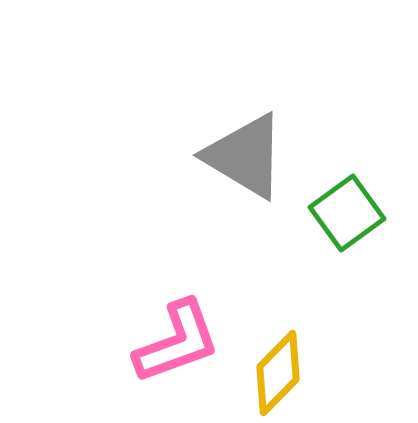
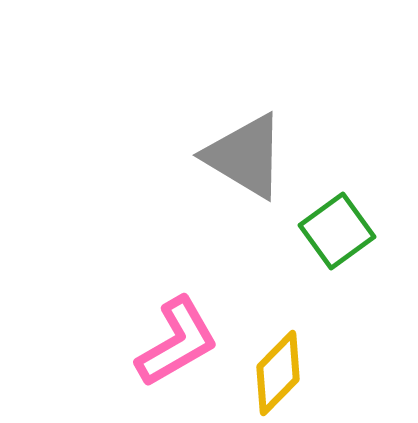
green square: moved 10 px left, 18 px down
pink L-shape: rotated 10 degrees counterclockwise
